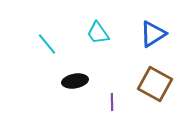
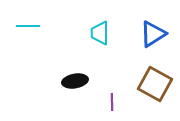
cyan trapezoid: moved 2 px right; rotated 35 degrees clockwise
cyan line: moved 19 px left, 18 px up; rotated 50 degrees counterclockwise
